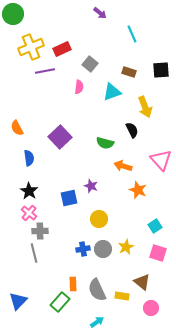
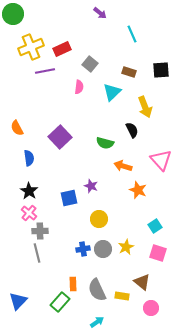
cyan triangle: rotated 24 degrees counterclockwise
gray line: moved 3 px right
